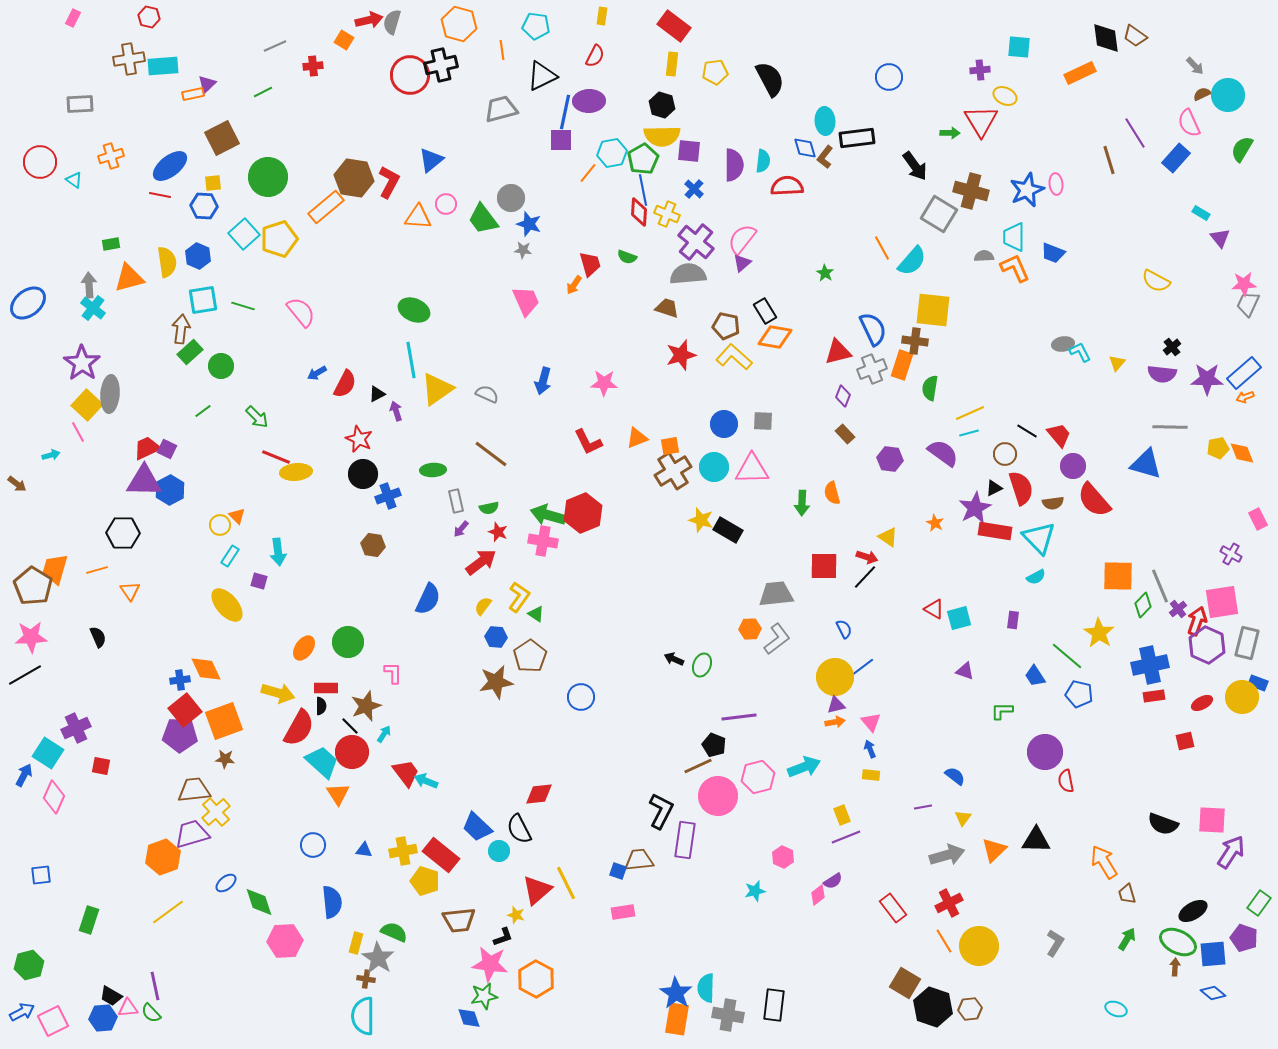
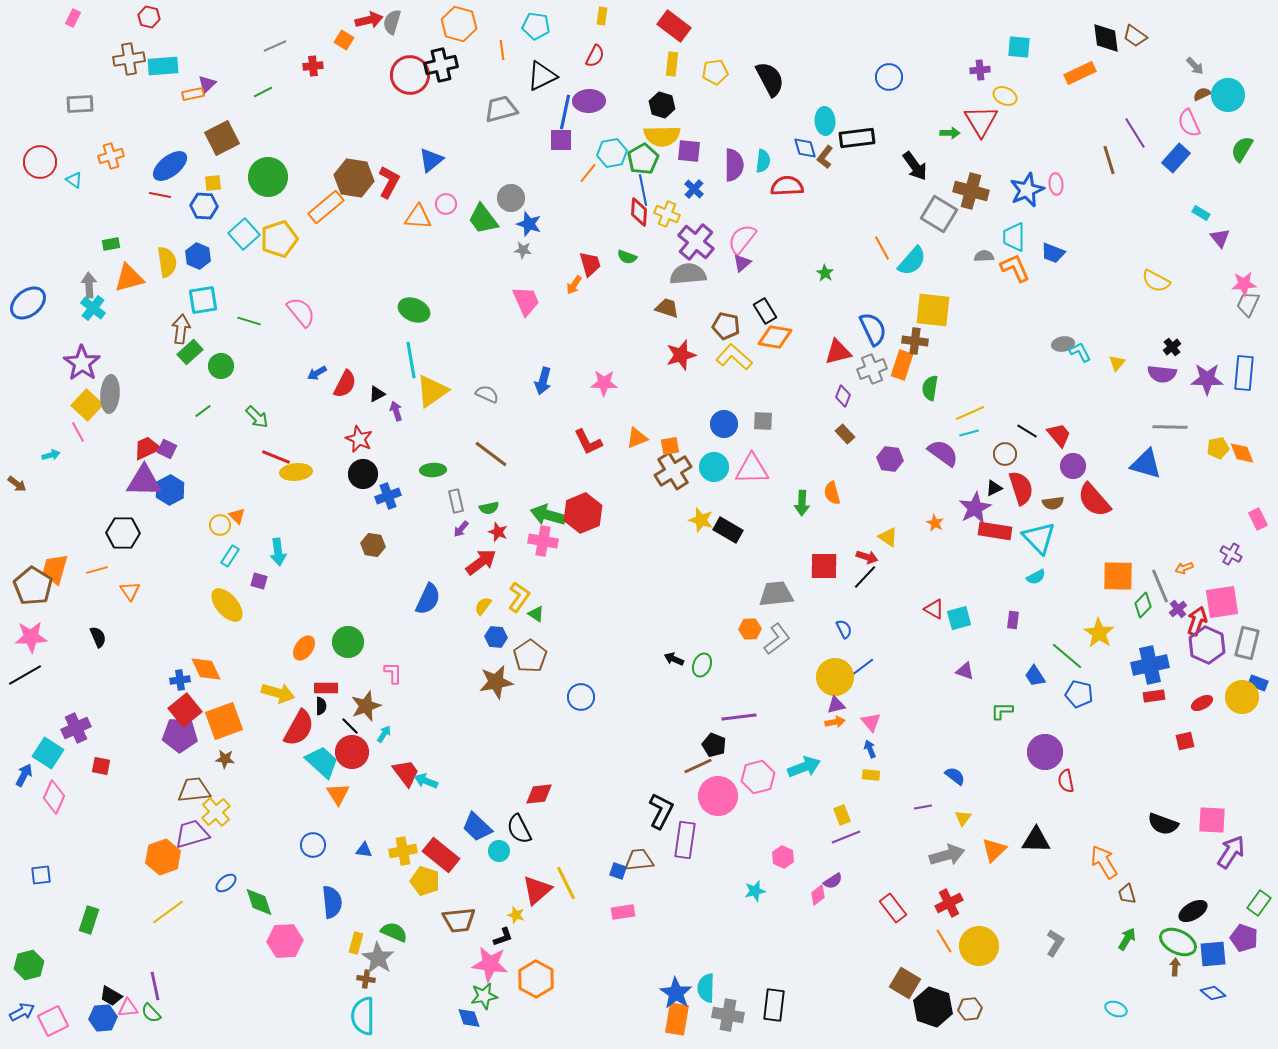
green line at (243, 306): moved 6 px right, 15 px down
blue rectangle at (1244, 373): rotated 44 degrees counterclockwise
yellow triangle at (437, 389): moved 5 px left, 2 px down
orange arrow at (1245, 397): moved 61 px left, 171 px down
